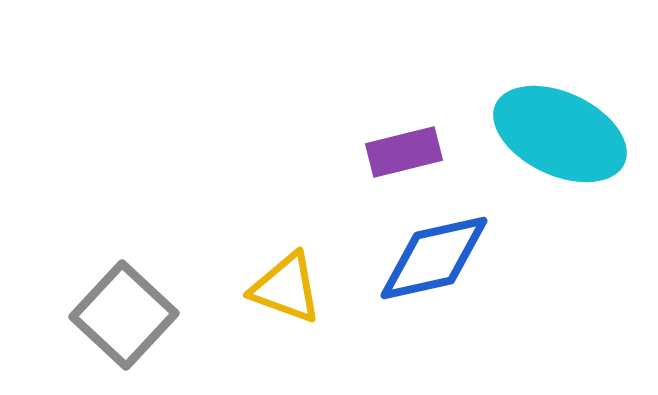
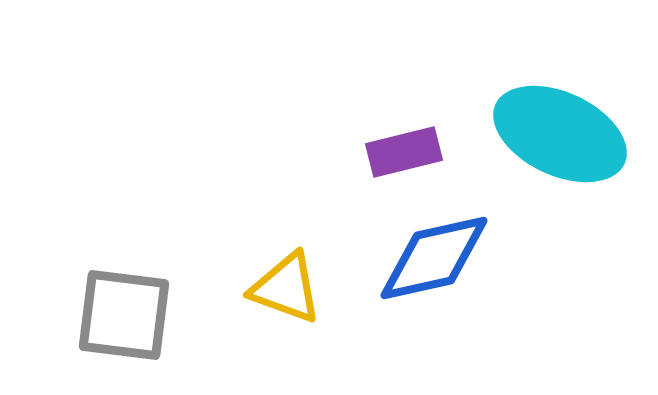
gray square: rotated 36 degrees counterclockwise
